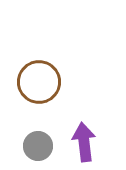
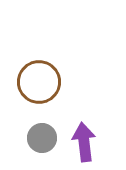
gray circle: moved 4 px right, 8 px up
